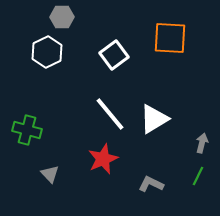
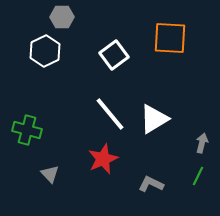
white hexagon: moved 2 px left, 1 px up
